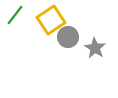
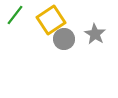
gray circle: moved 4 px left, 2 px down
gray star: moved 14 px up
